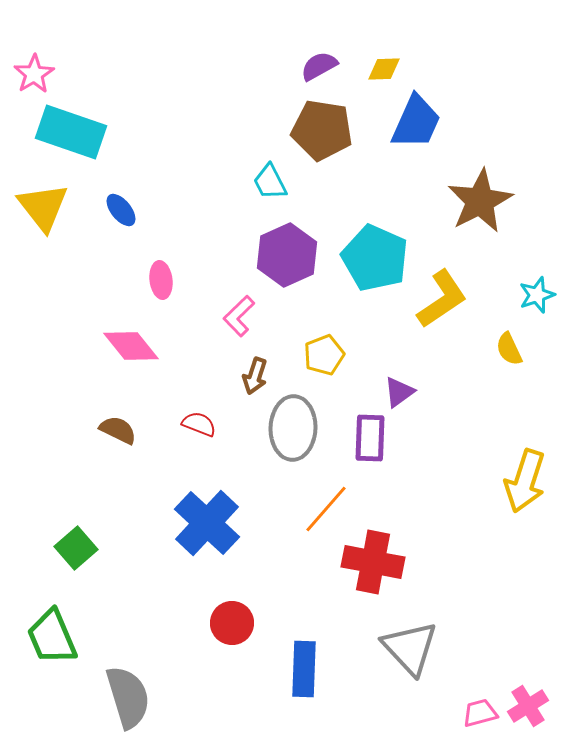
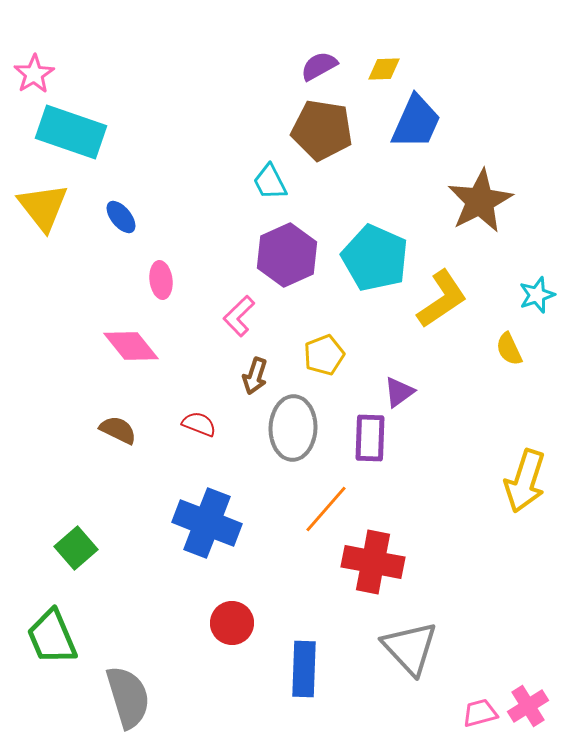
blue ellipse: moved 7 px down
blue cross: rotated 22 degrees counterclockwise
